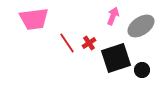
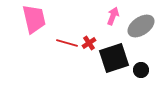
pink trapezoid: rotated 96 degrees counterclockwise
red line: rotated 40 degrees counterclockwise
black square: moved 2 px left
black circle: moved 1 px left
